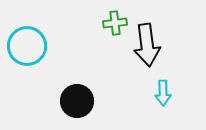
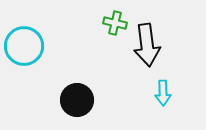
green cross: rotated 20 degrees clockwise
cyan circle: moved 3 px left
black circle: moved 1 px up
